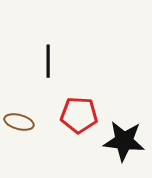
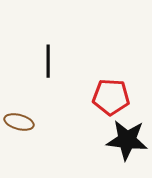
red pentagon: moved 32 px right, 18 px up
black star: moved 3 px right, 1 px up
